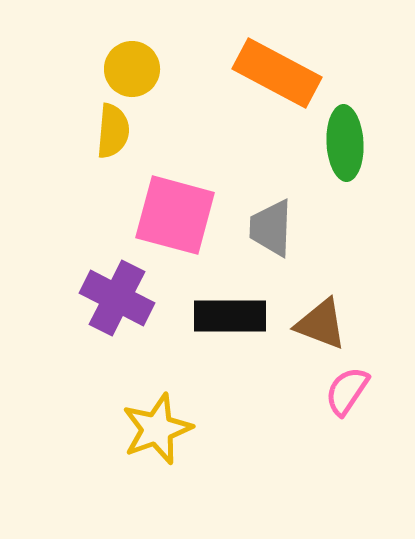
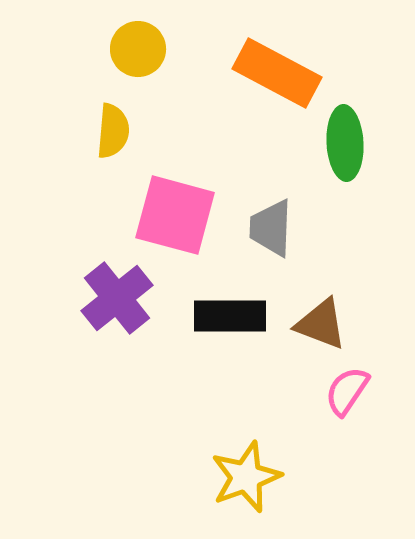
yellow circle: moved 6 px right, 20 px up
purple cross: rotated 24 degrees clockwise
yellow star: moved 89 px right, 48 px down
